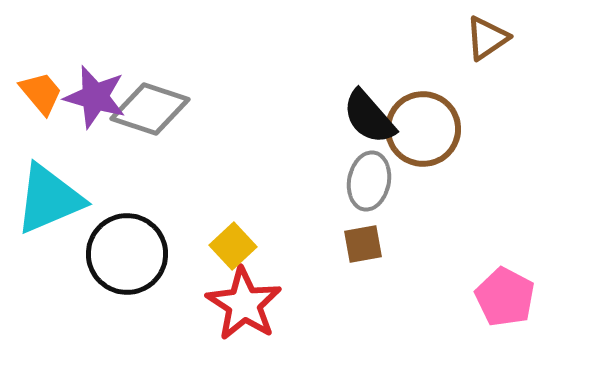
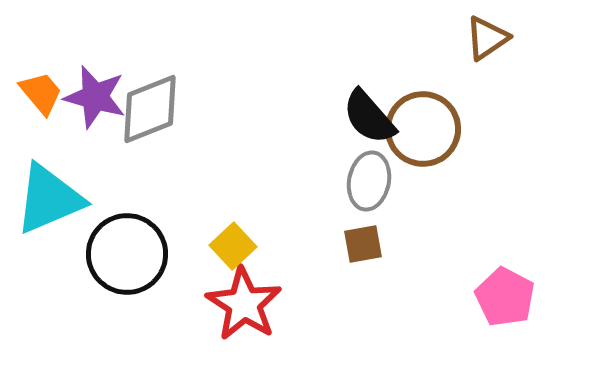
gray diamond: rotated 40 degrees counterclockwise
